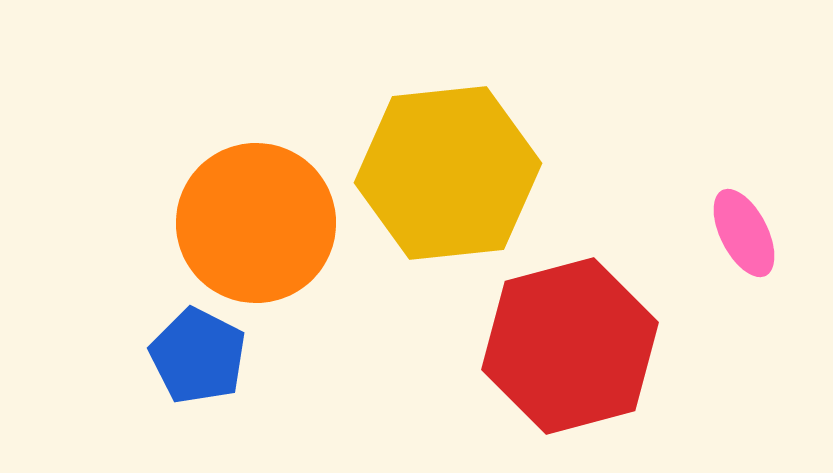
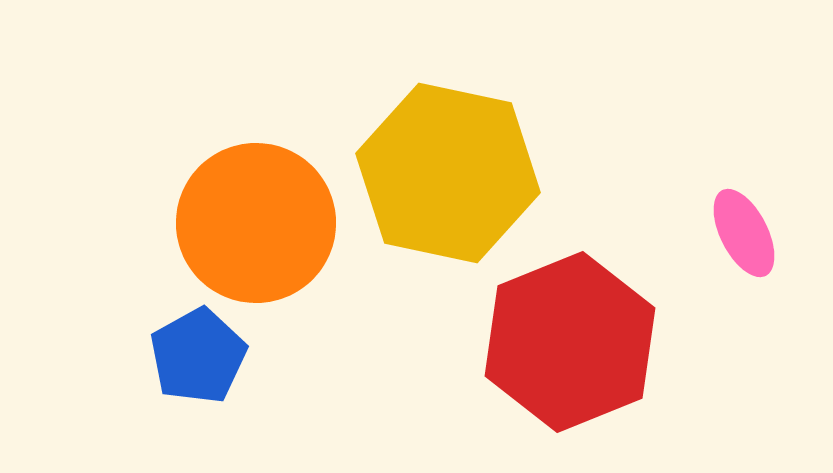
yellow hexagon: rotated 18 degrees clockwise
red hexagon: moved 4 px up; rotated 7 degrees counterclockwise
blue pentagon: rotated 16 degrees clockwise
